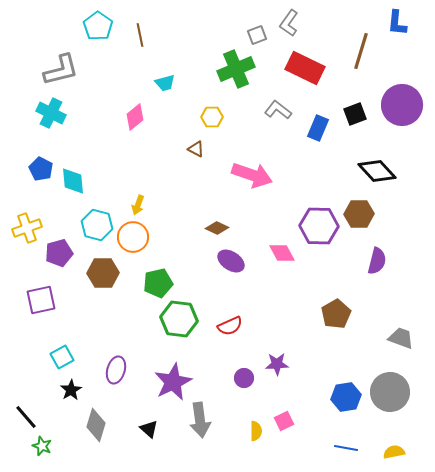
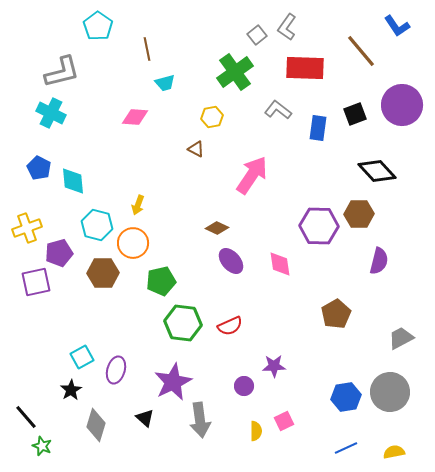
gray L-shape at (289, 23): moved 2 px left, 4 px down
blue L-shape at (397, 23): moved 3 px down; rotated 40 degrees counterclockwise
brown line at (140, 35): moved 7 px right, 14 px down
gray square at (257, 35): rotated 18 degrees counterclockwise
brown line at (361, 51): rotated 57 degrees counterclockwise
red rectangle at (305, 68): rotated 24 degrees counterclockwise
green cross at (236, 69): moved 1 px left, 3 px down; rotated 12 degrees counterclockwise
gray L-shape at (61, 70): moved 1 px right, 2 px down
pink diamond at (135, 117): rotated 44 degrees clockwise
yellow hexagon at (212, 117): rotated 10 degrees counterclockwise
blue rectangle at (318, 128): rotated 15 degrees counterclockwise
blue pentagon at (41, 169): moved 2 px left, 1 px up
pink arrow at (252, 175): rotated 75 degrees counterclockwise
orange circle at (133, 237): moved 6 px down
pink diamond at (282, 253): moved 2 px left, 11 px down; rotated 20 degrees clockwise
purple ellipse at (231, 261): rotated 16 degrees clockwise
purple semicircle at (377, 261): moved 2 px right
green pentagon at (158, 283): moved 3 px right, 2 px up
purple square at (41, 300): moved 5 px left, 18 px up
green hexagon at (179, 319): moved 4 px right, 4 px down
gray trapezoid at (401, 338): rotated 48 degrees counterclockwise
cyan square at (62, 357): moved 20 px right
purple star at (277, 364): moved 3 px left, 2 px down
purple circle at (244, 378): moved 8 px down
black triangle at (149, 429): moved 4 px left, 11 px up
blue line at (346, 448): rotated 35 degrees counterclockwise
